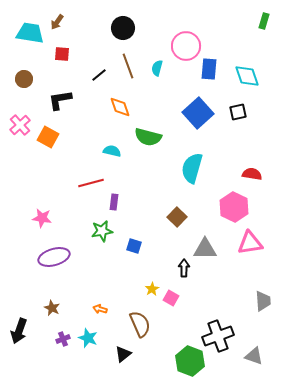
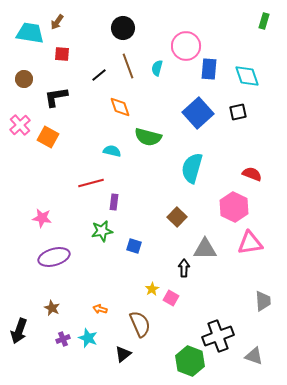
black L-shape at (60, 100): moved 4 px left, 3 px up
red semicircle at (252, 174): rotated 12 degrees clockwise
